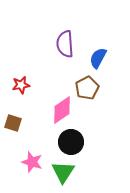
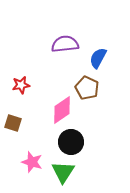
purple semicircle: rotated 88 degrees clockwise
brown pentagon: rotated 20 degrees counterclockwise
